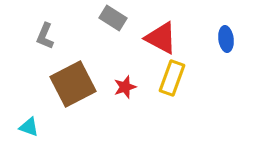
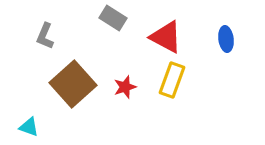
red triangle: moved 5 px right, 1 px up
yellow rectangle: moved 2 px down
brown square: rotated 15 degrees counterclockwise
